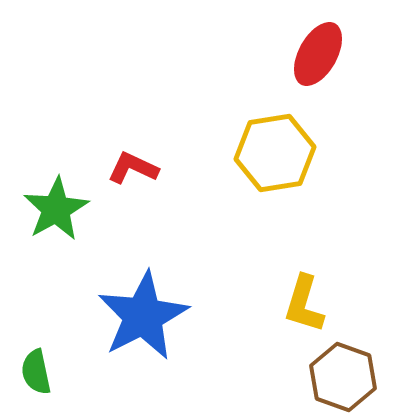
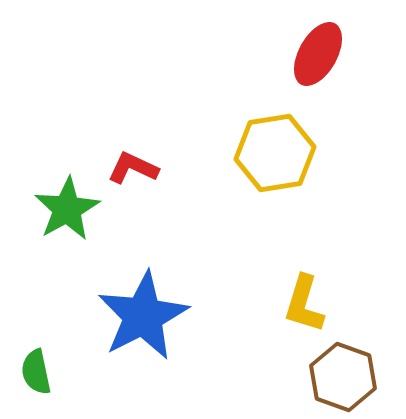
green star: moved 11 px right
